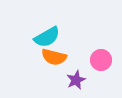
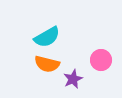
orange semicircle: moved 7 px left, 7 px down
purple star: moved 3 px left, 1 px up
